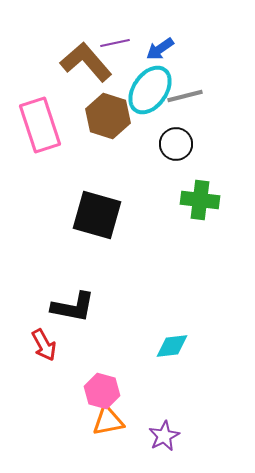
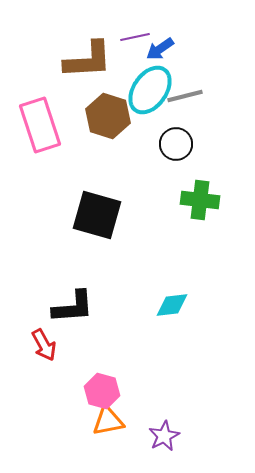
purple line: moved 20 px right, 6 px up
brown L-shape: moved 2 px right, 2 px up; rotated 128 degrees clockwise
black L-shape: rotated 15 degrees counterclockwise
cyan diamond: moved 41 px up
